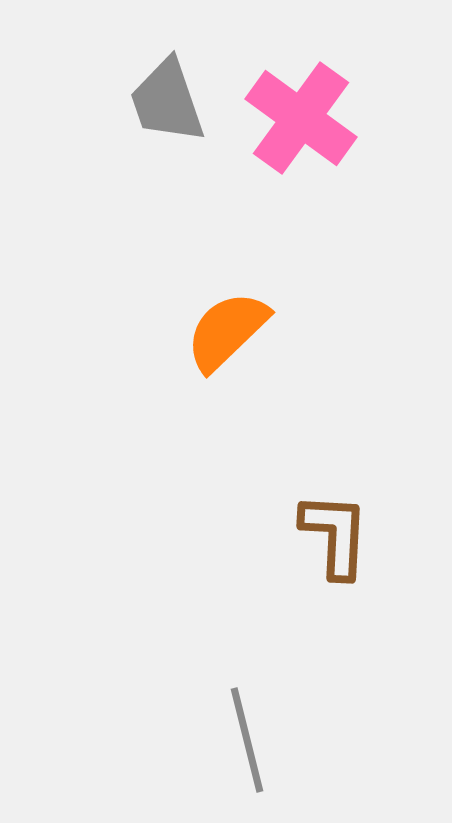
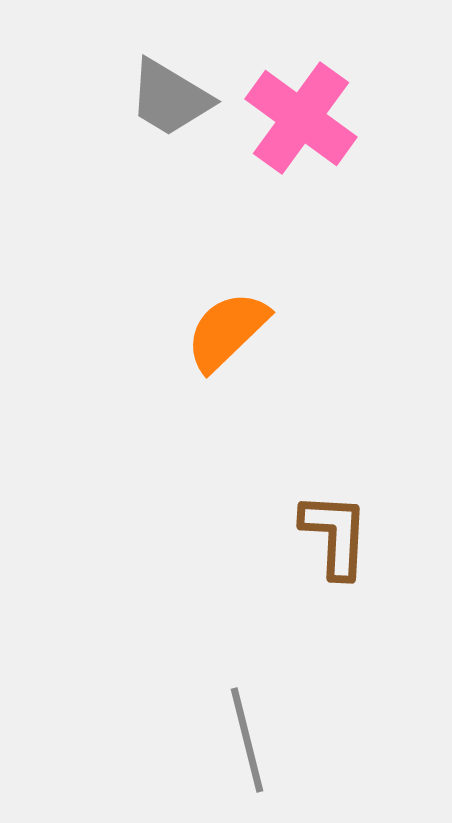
gray trapezoid: moved 3 px right, 3 px up; rotated 40 degrees counterclockwise
